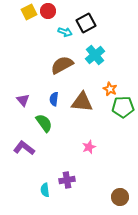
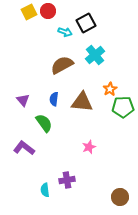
orange star: rotated 16 degrees clockwise
